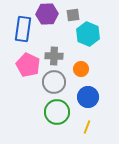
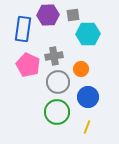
purple hexagon: moved 1 px right, 1 px down
cyan hexagon: rotated 25 degrees counterclockwise
gray cross: rotated 12 degrees counterclockwise
gray circle: moved 4 px right
